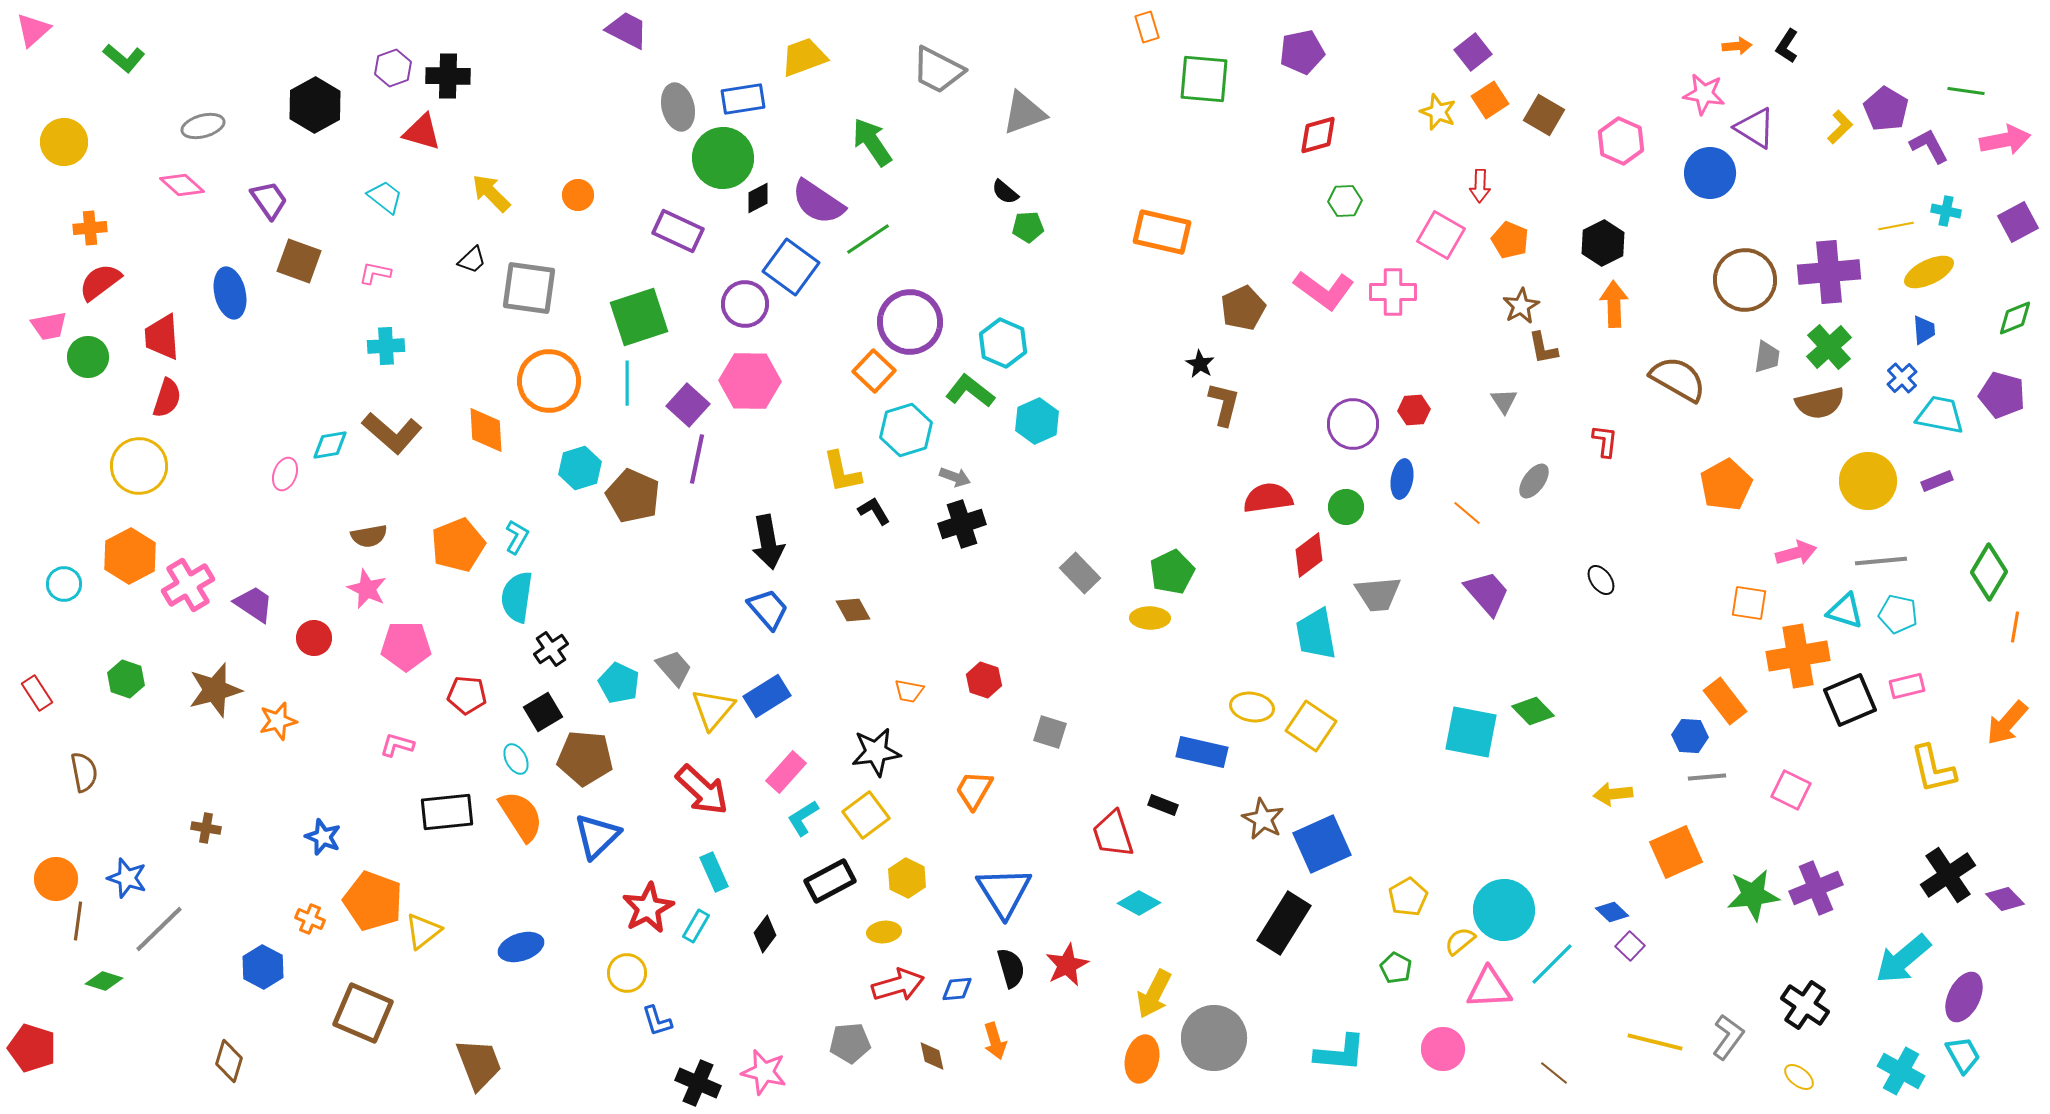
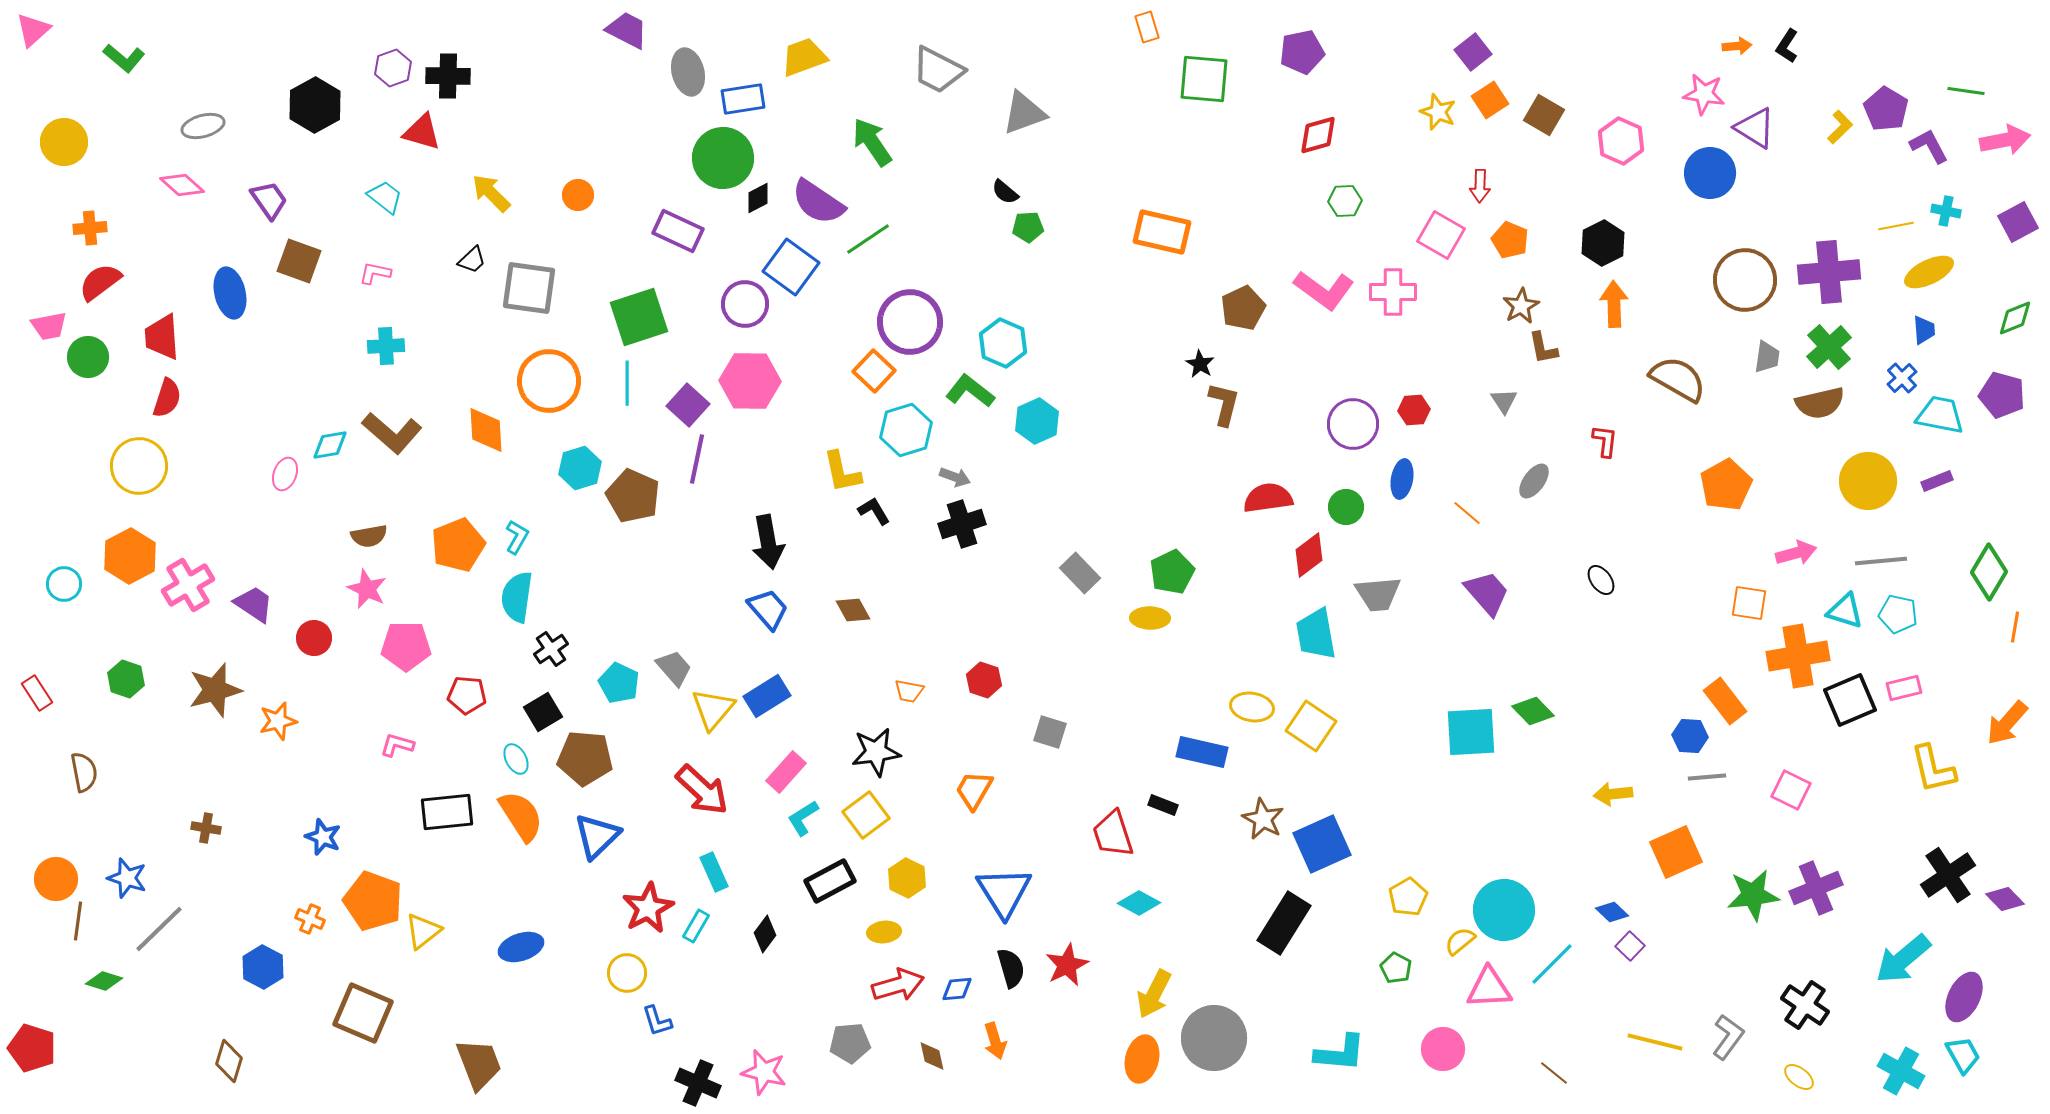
gray ellipse at (678, 107): moved 10 px right, 35 px up
pink rectangle at (1907, 686): moved 3 px left, 2 px down
cyan square at (1471, 732): rotated 14 degrees counterclockwise
